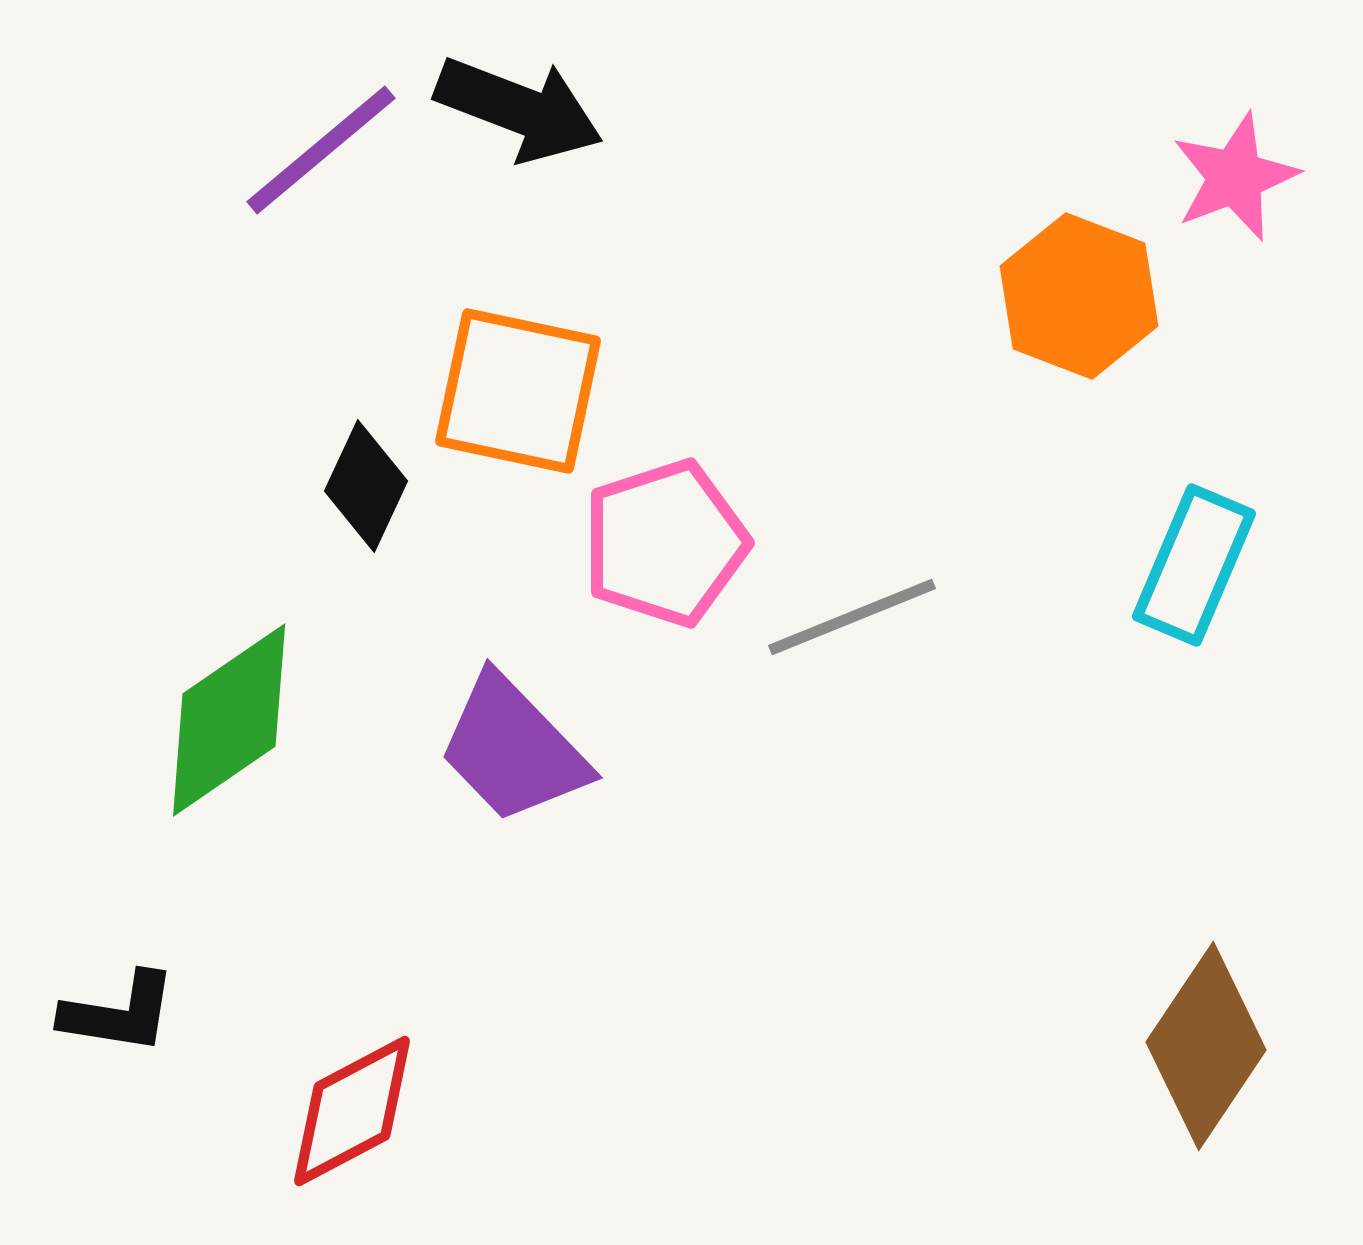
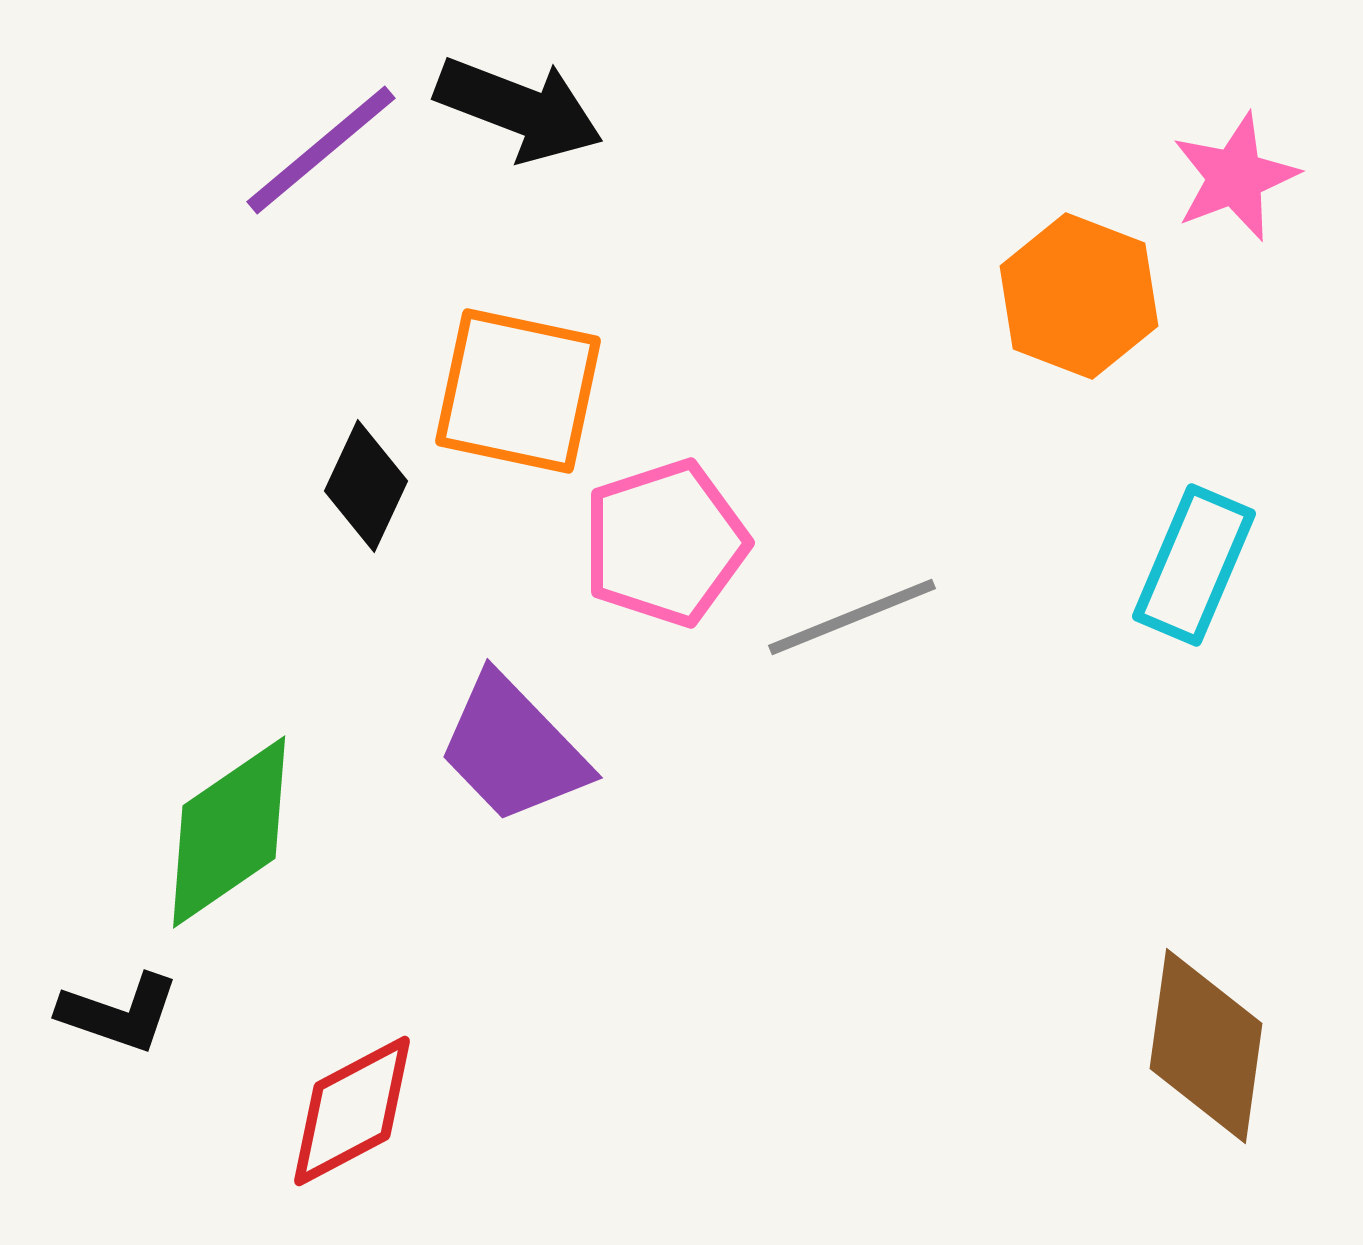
green diamond: moved 112 px down
black L-shape: rotated 10 degrees clockwise
brown diamond: rotated 26 degrees counterclockwise
